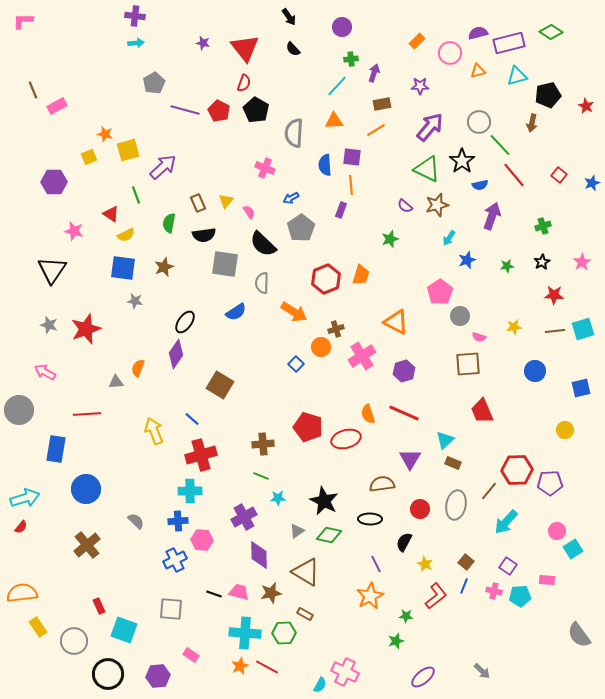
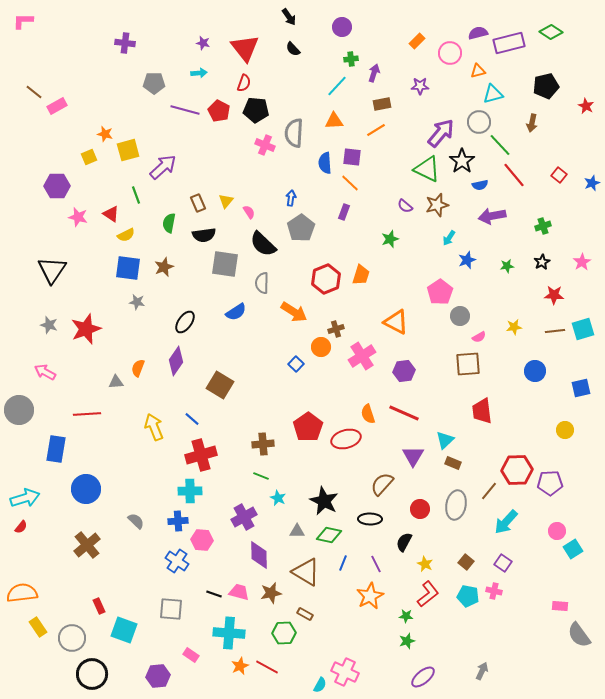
purple cross at (135, 16): moved 10 px left, 27 px down
cyan arrow at (136, 43): moved 63 px right, 30 px down
cyan triangle at (517, 76): moved 24 px left, 18 px down
gray pentagon at (154, 83): rotated 30 degrees clockwise
brown line at (33, 90): moved 1 px right, 2 px down; rotated 30 degrees counterclockwise
black pentagon at (548, 95): moved 2 px left, 9 px up
black pentagon at (256, 110): rotated 25 degrees counterclockwise
purple arrow at (430, 127): moved 11 px right, 6 px down
blue semicircle at (325, 165): moved 2 px up
pink cross at (265, 168): moved 23 px up
purple hexagon at (54, 182): moved 3 px right, 4 px down
orange line at (351, 185): moved 1 px left, 2 px up; rotated 42 degrees counterclockwise
blue arrow at (291, 198): rotated 126 degrees clockwise
purple rectangle at (341, 210): moved 3 px right, 2 px down
purple arrow at (492, 216): rotated 120 degrees counterclockwise
pink star at (74, 231): moved 4 px right, 14 px up
blue square at (123, 268): moved 5 px right
gray star at (135, 301): moved 2 px right, 1 px down
pink semicircle at (479, 337): rotated 48 degrees counterclockwise
purple diamond at (176, 354): moved 7 px down
purple hexagon at (404, 371): rotated 10 degrees clockwise
red trapezoid at (482, 411): rotated 16 degrees clockwise
red pentagon at (308, 427): rotated 20 degrees clockwise
yellow arrow at (154, 431): moved 4 px up
purple triangle at (410, 459): moved 3 px right, 3 px up
brown semicircle at (382, 484): rotated 40 degrees counterclockwise
cyan star at (278, 498): rotated 28 degrees clockwise
gray triangle at (297, 531): rotated 35 degrees clockwise
blue cross at (175, 560): moved 2 px right, 1 px down; rotated 30 degrees counterclockwise
purple square at (508, 566): moved 5 px left, 3 px up
pink rectangle at (547, 580): moved 13 px right, 26 px down
blue line at (464, 586): moved 121 px left, 23 px up
red L-shape at (436, 596): moved 8 px left, 2 px up
cyan pentagon at (520, 596): moved 52 px left; rotated 15 degrees clockwise
cyan cross at (245, 633): moved 16 px left
gray circle at (74, 641): moved 2 px left, 3 px up
green star at (396, 641): moved 11 px right
gray arrow at (482, 671): rotated 108 degrees counterclockwise
black circle at (108, 674): moved 16 px left
